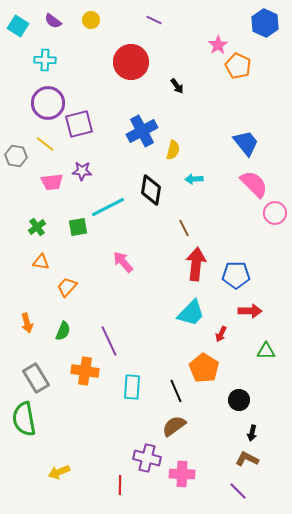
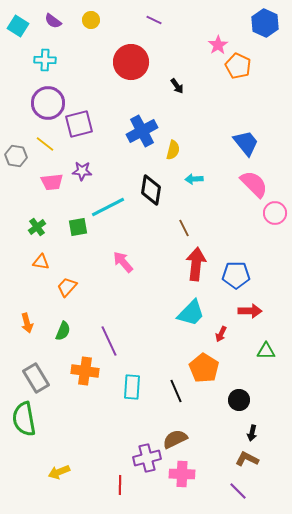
brown semicircle at (174, 426): moved 1 px right, 13 px down; rotated 10 degrees clockwise
purple cross at (147, 458): rotated 28 degrees counterclockwise
